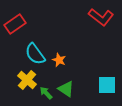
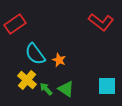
red L-shape: moved 5 px down
cyan square: moved 1 px down
green arrow: moved 4 px up
